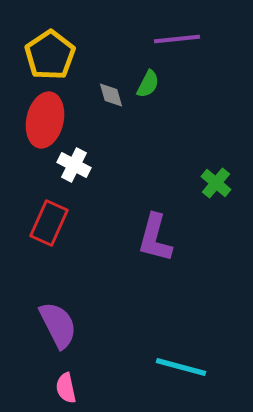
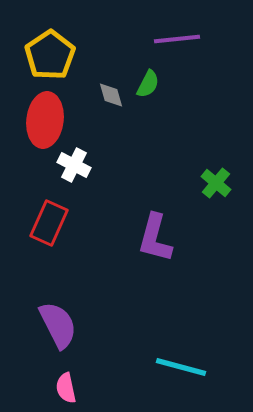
red ellipse: rotated 6 degrees counterclockwise
